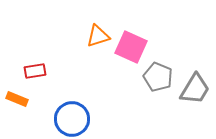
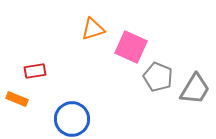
orange triangle: moved 5 px left, 7 px up
